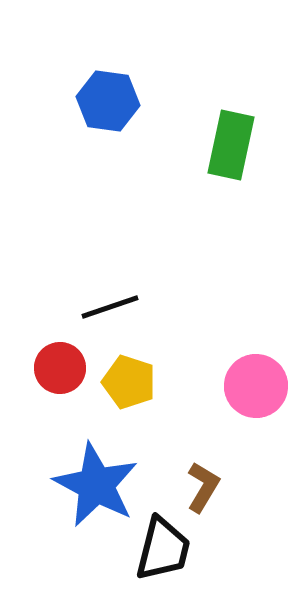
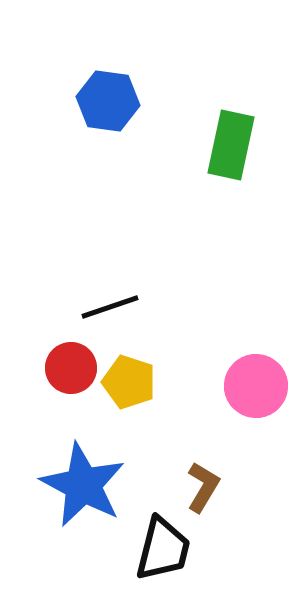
red circle: moved 11 px right
blue star: moved 13 px left
